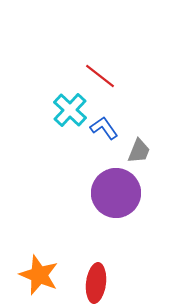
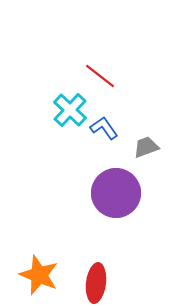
gray trapezoid: moved 7 px right, 4 px up; rotated 132 degrees counterclockwise
